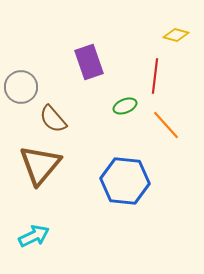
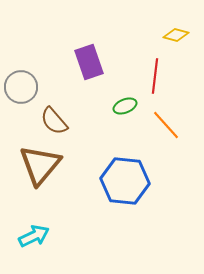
brown semicircle: moved 1 px right, 2 px down
